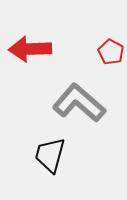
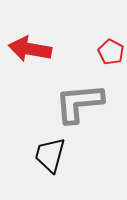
red arrow: rotated 12 degrees clockwise
gray L-shape: rotated 46 degrees counterclockwise
